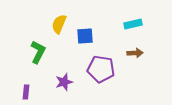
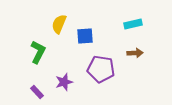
purple rectangle: moved 11 px right; rotated 48 degrees counterclockwise
